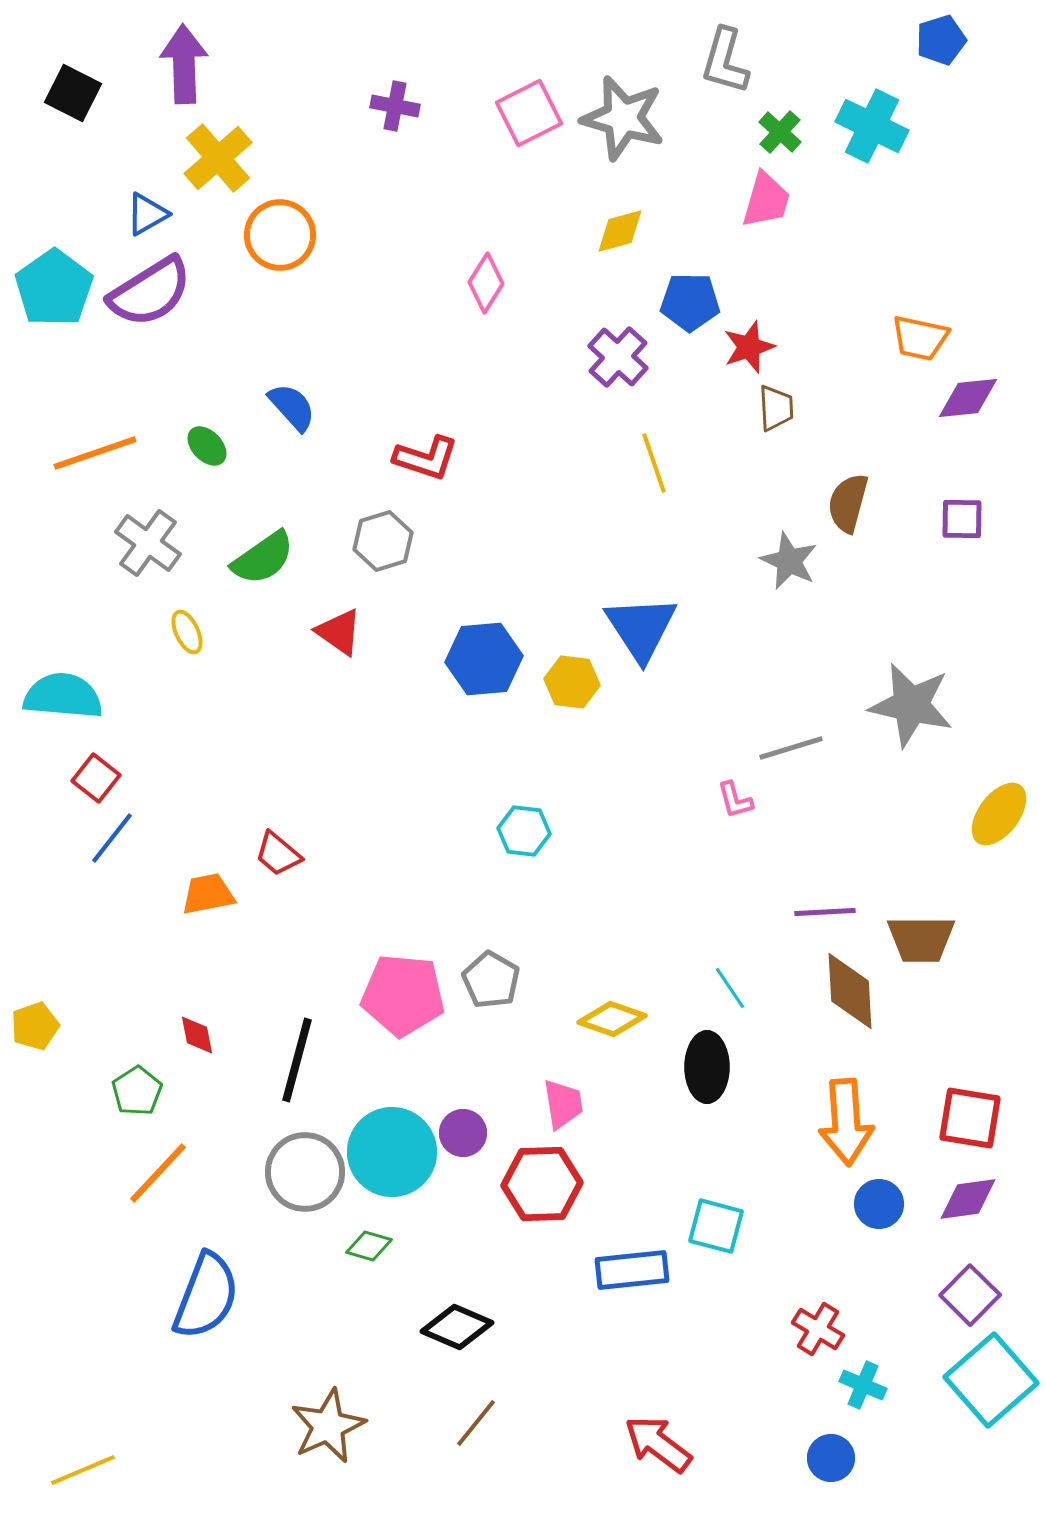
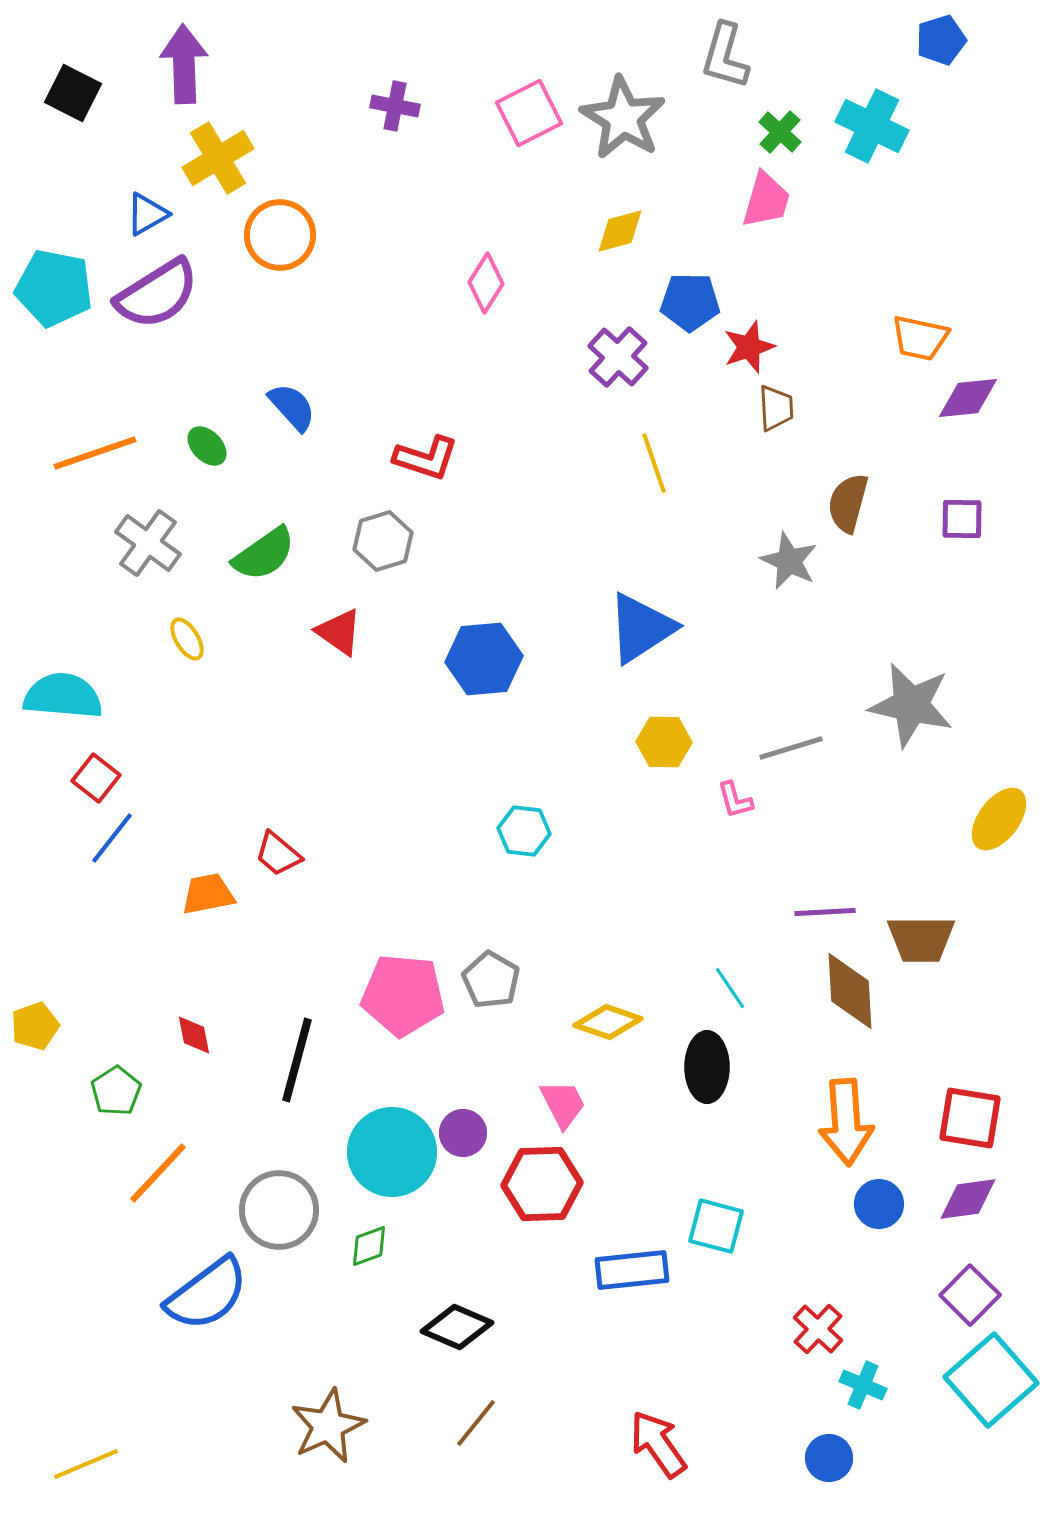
gray L-shape at (725, 61): moved 5 px up
gray star at (623, 118): rotated 16 degrees clockwise
yellow cross at (218, 158): rotated 10 degrees clockwise
cyan pentagon at (54, 288): rotated 26 degrees counterclockwise
purple semicircle at (150, 292): moved 7 px right, 2 px down
green semicircle at (263, 558): moved 1 px right, 4 px up
blue triangle at (641, 628): rotated 30 degrees clockwise
yellow ellipse at (187, 632): moved 7 px down; rotated 6 degrees counterclockwise
yellow hexagon at (572, 682): moved 92 px right, 60 px down; rotated 6 degrees counterclockwise
yellow ellipse at (999, 814): moved 5 px down
yellow diamond at (612, 1019): moved 4 px left, 3 px down
red diamond at (197, 1035): moved 3 px left
green pentagon at (137, 1091): moved 21 px left
pink trapezoid at (563, 1104): rotated 18 degrees counterclockwise
gray circle at (305, 1172): moved 26 px left, 38 px down
green diamond at (369, 1246): rotated 36 degrees counterclockwise
blue semicircle at (206, 1296): moved 1 px right, 2 px up; rotated 32 degrees clockwise
red cross at (818, 1329): rotated 12 degrees clockwise
red arrow at (658, 1444): rotated 18 degrees clockwise
blue circle at (831, 1458): moved 2 px left
yellow line at (83, 1470): moved 3 px right, 6 px up
